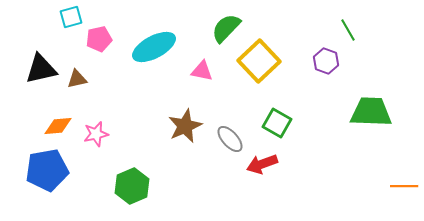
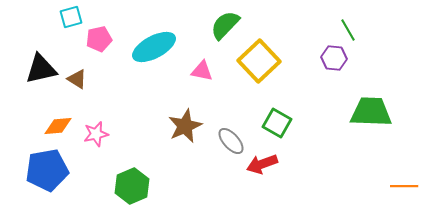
green semicircle: moved 1 px left, 3 px up
purple hexagon: moved 8 px right, 3 px up; rotated 15 degrees counterclockwise
brown triangle: rotated 45 degrees clockwise
gray ellipse: moved 1 px right, 2 px down
